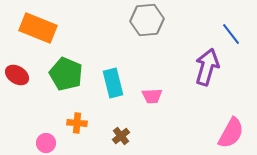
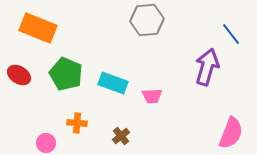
red ellipse: moved 2 px right
cyan rectangle: rotated 56 degrees counterclockwise
pink semicircle: rotated 8 degrees counterclockwise
